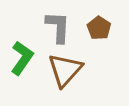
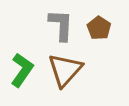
gray L-shape: moved 3 px right, 2 px up
green L-shape: moved 12 px down
